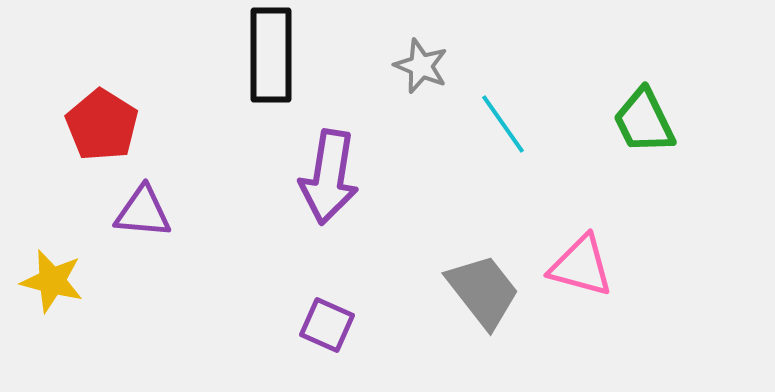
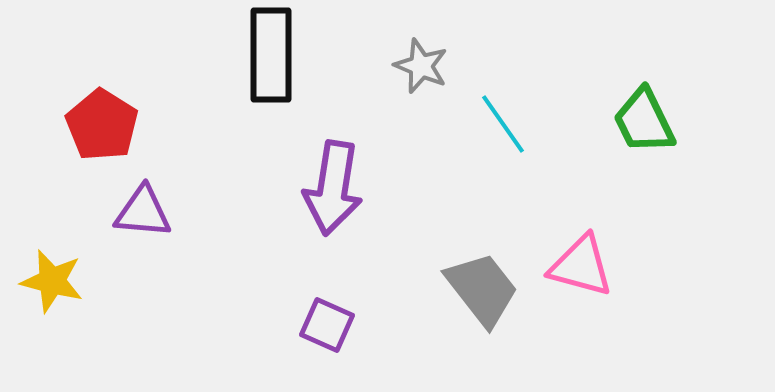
purple arrow: moved 4 px right, 11 px down
gray trapezoid: moved 1 px left, 2 px up
